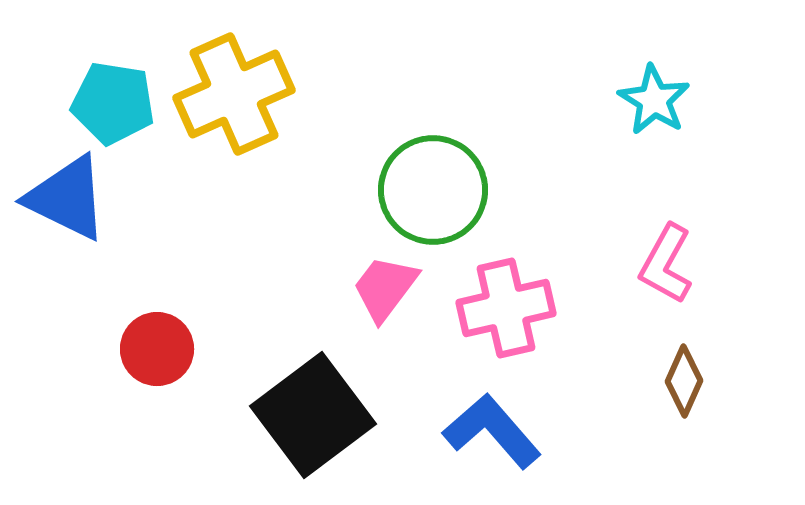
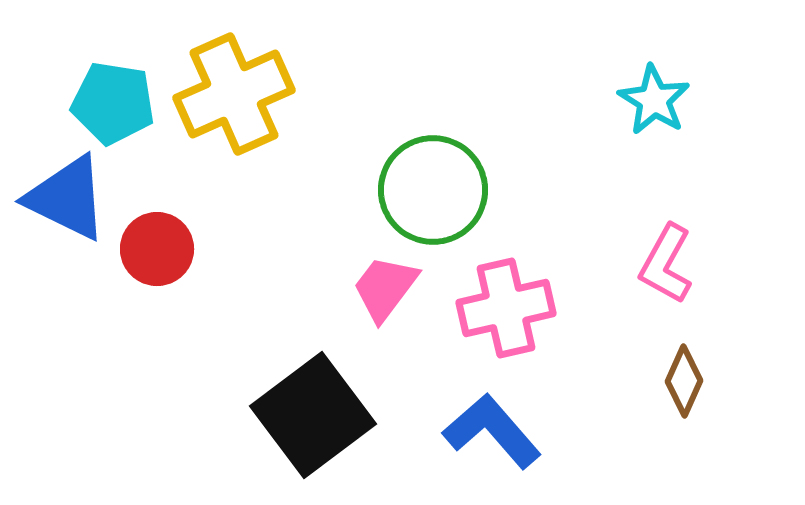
red circle: moved 100 px up
